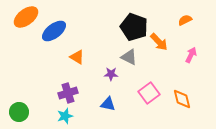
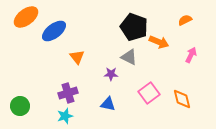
orange arrow: rotated 24 degrees counterclockwise
orange triangle: rotated 21 degrees clockwise
green circle: moved 1 px right, 6 px up
